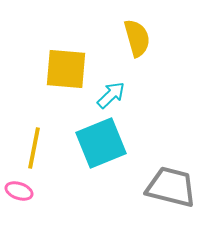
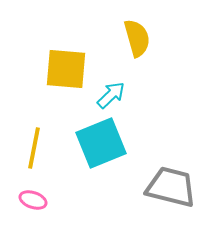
pink ellipse: moved 14 px right, 9 px down
